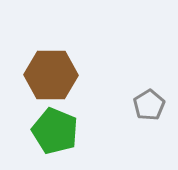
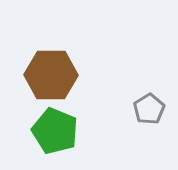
gray pentagon: moved 4 px down
